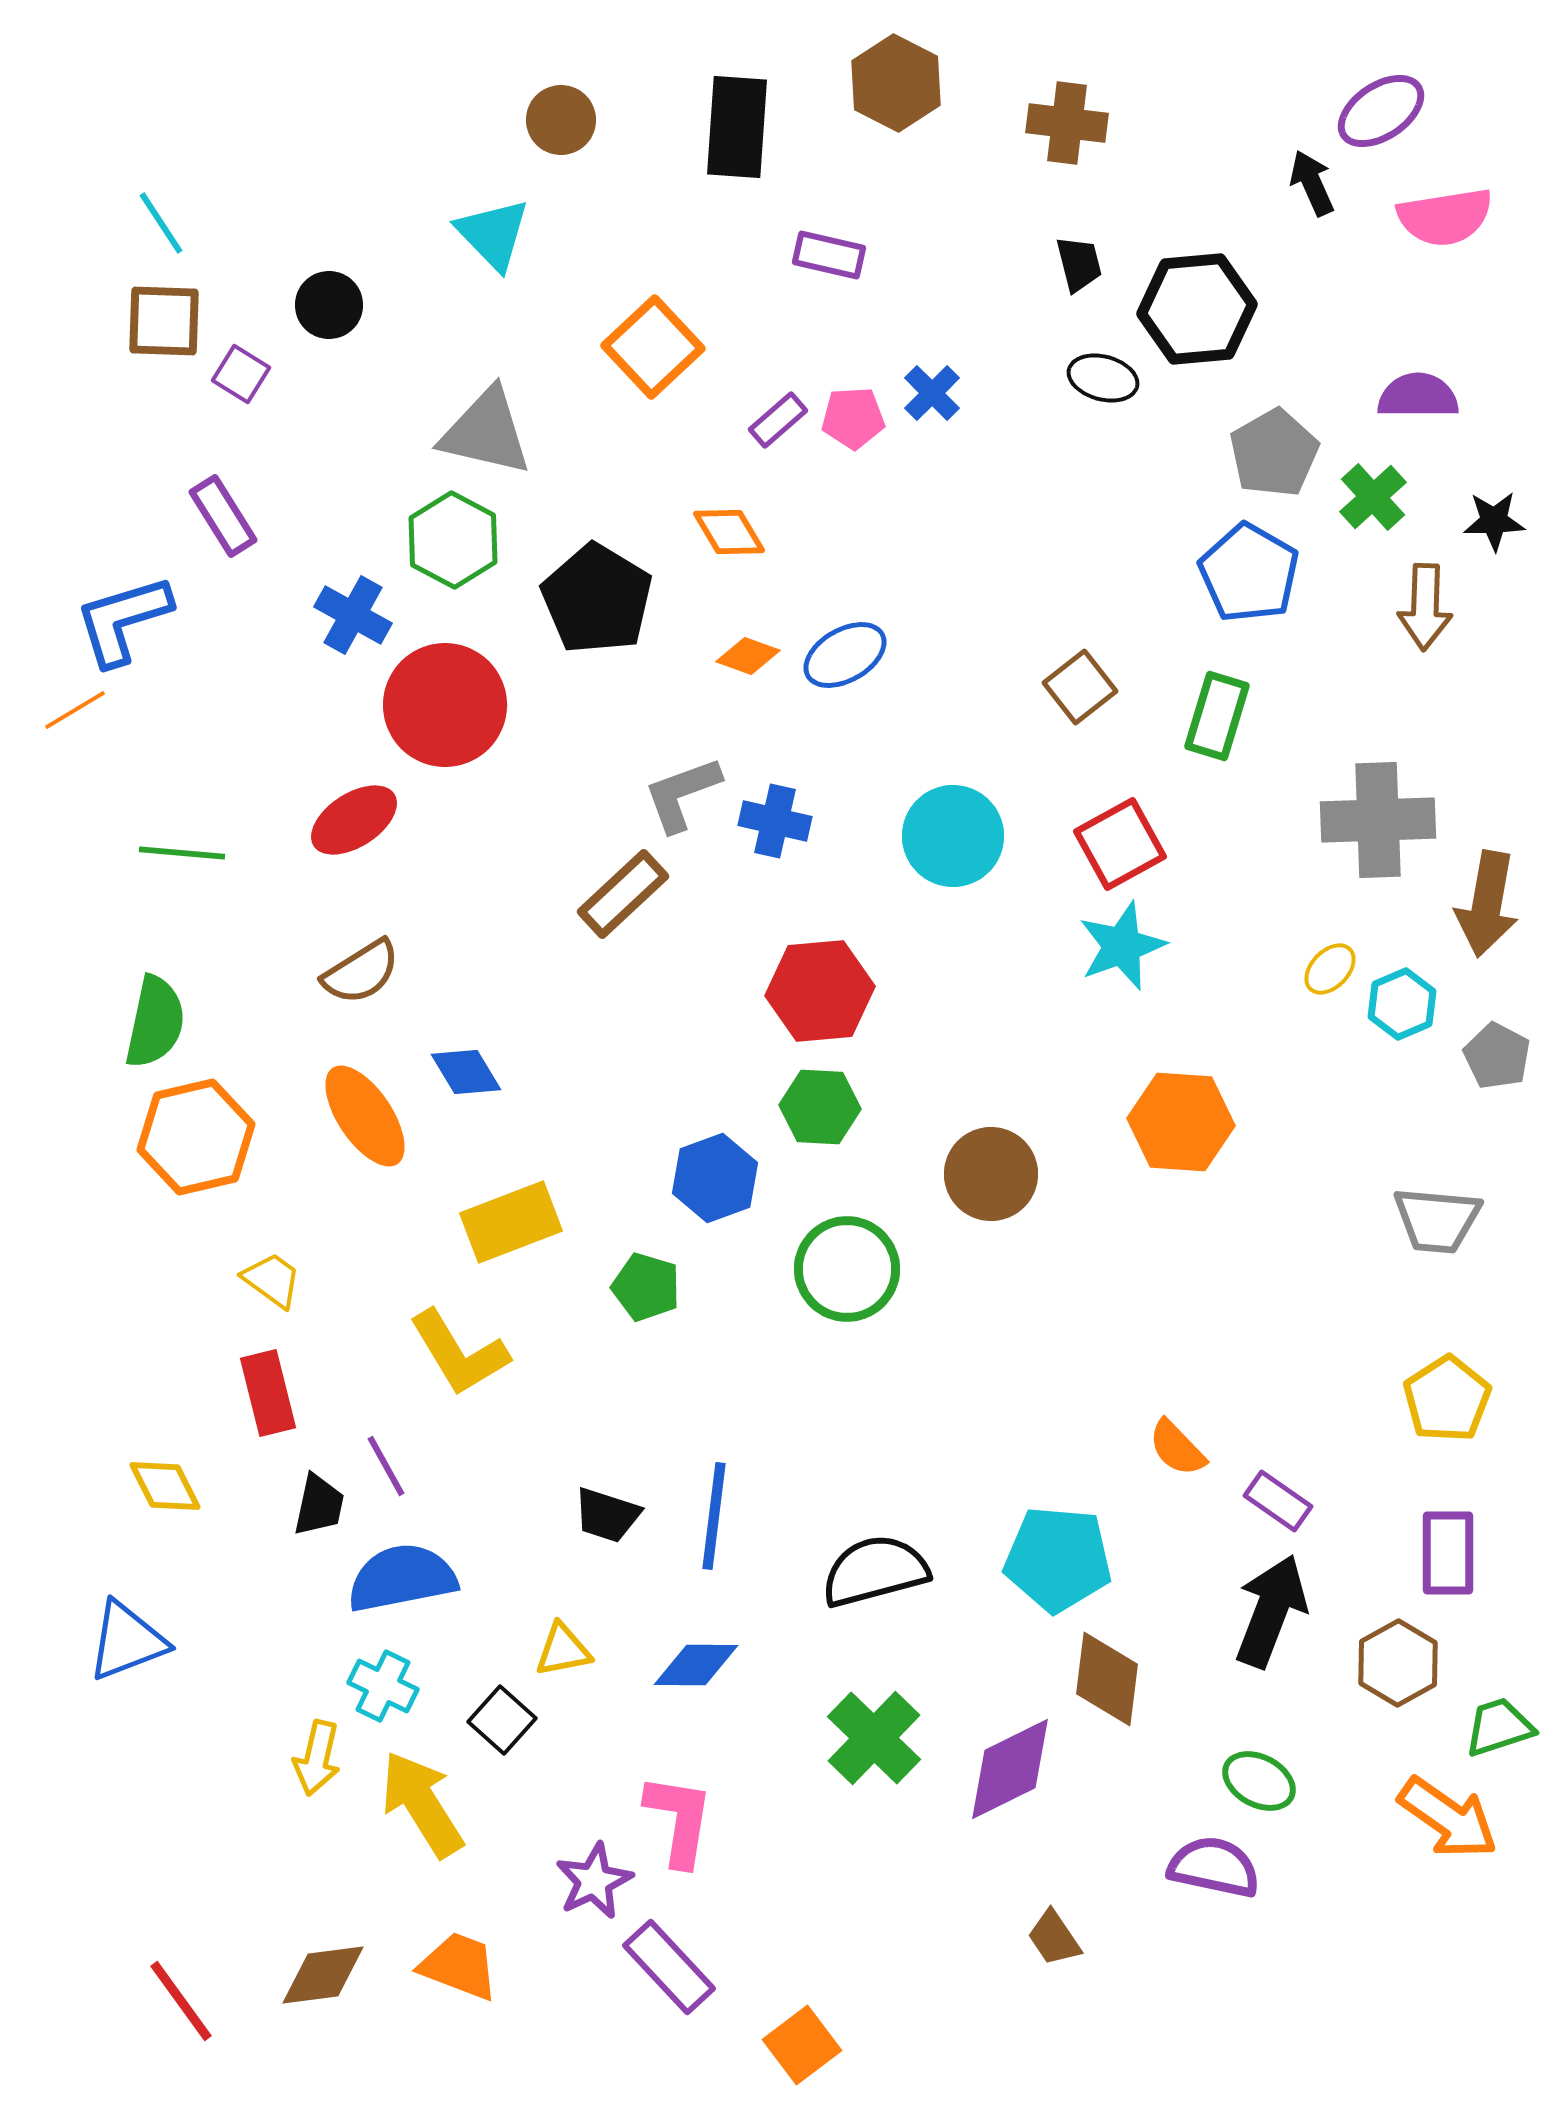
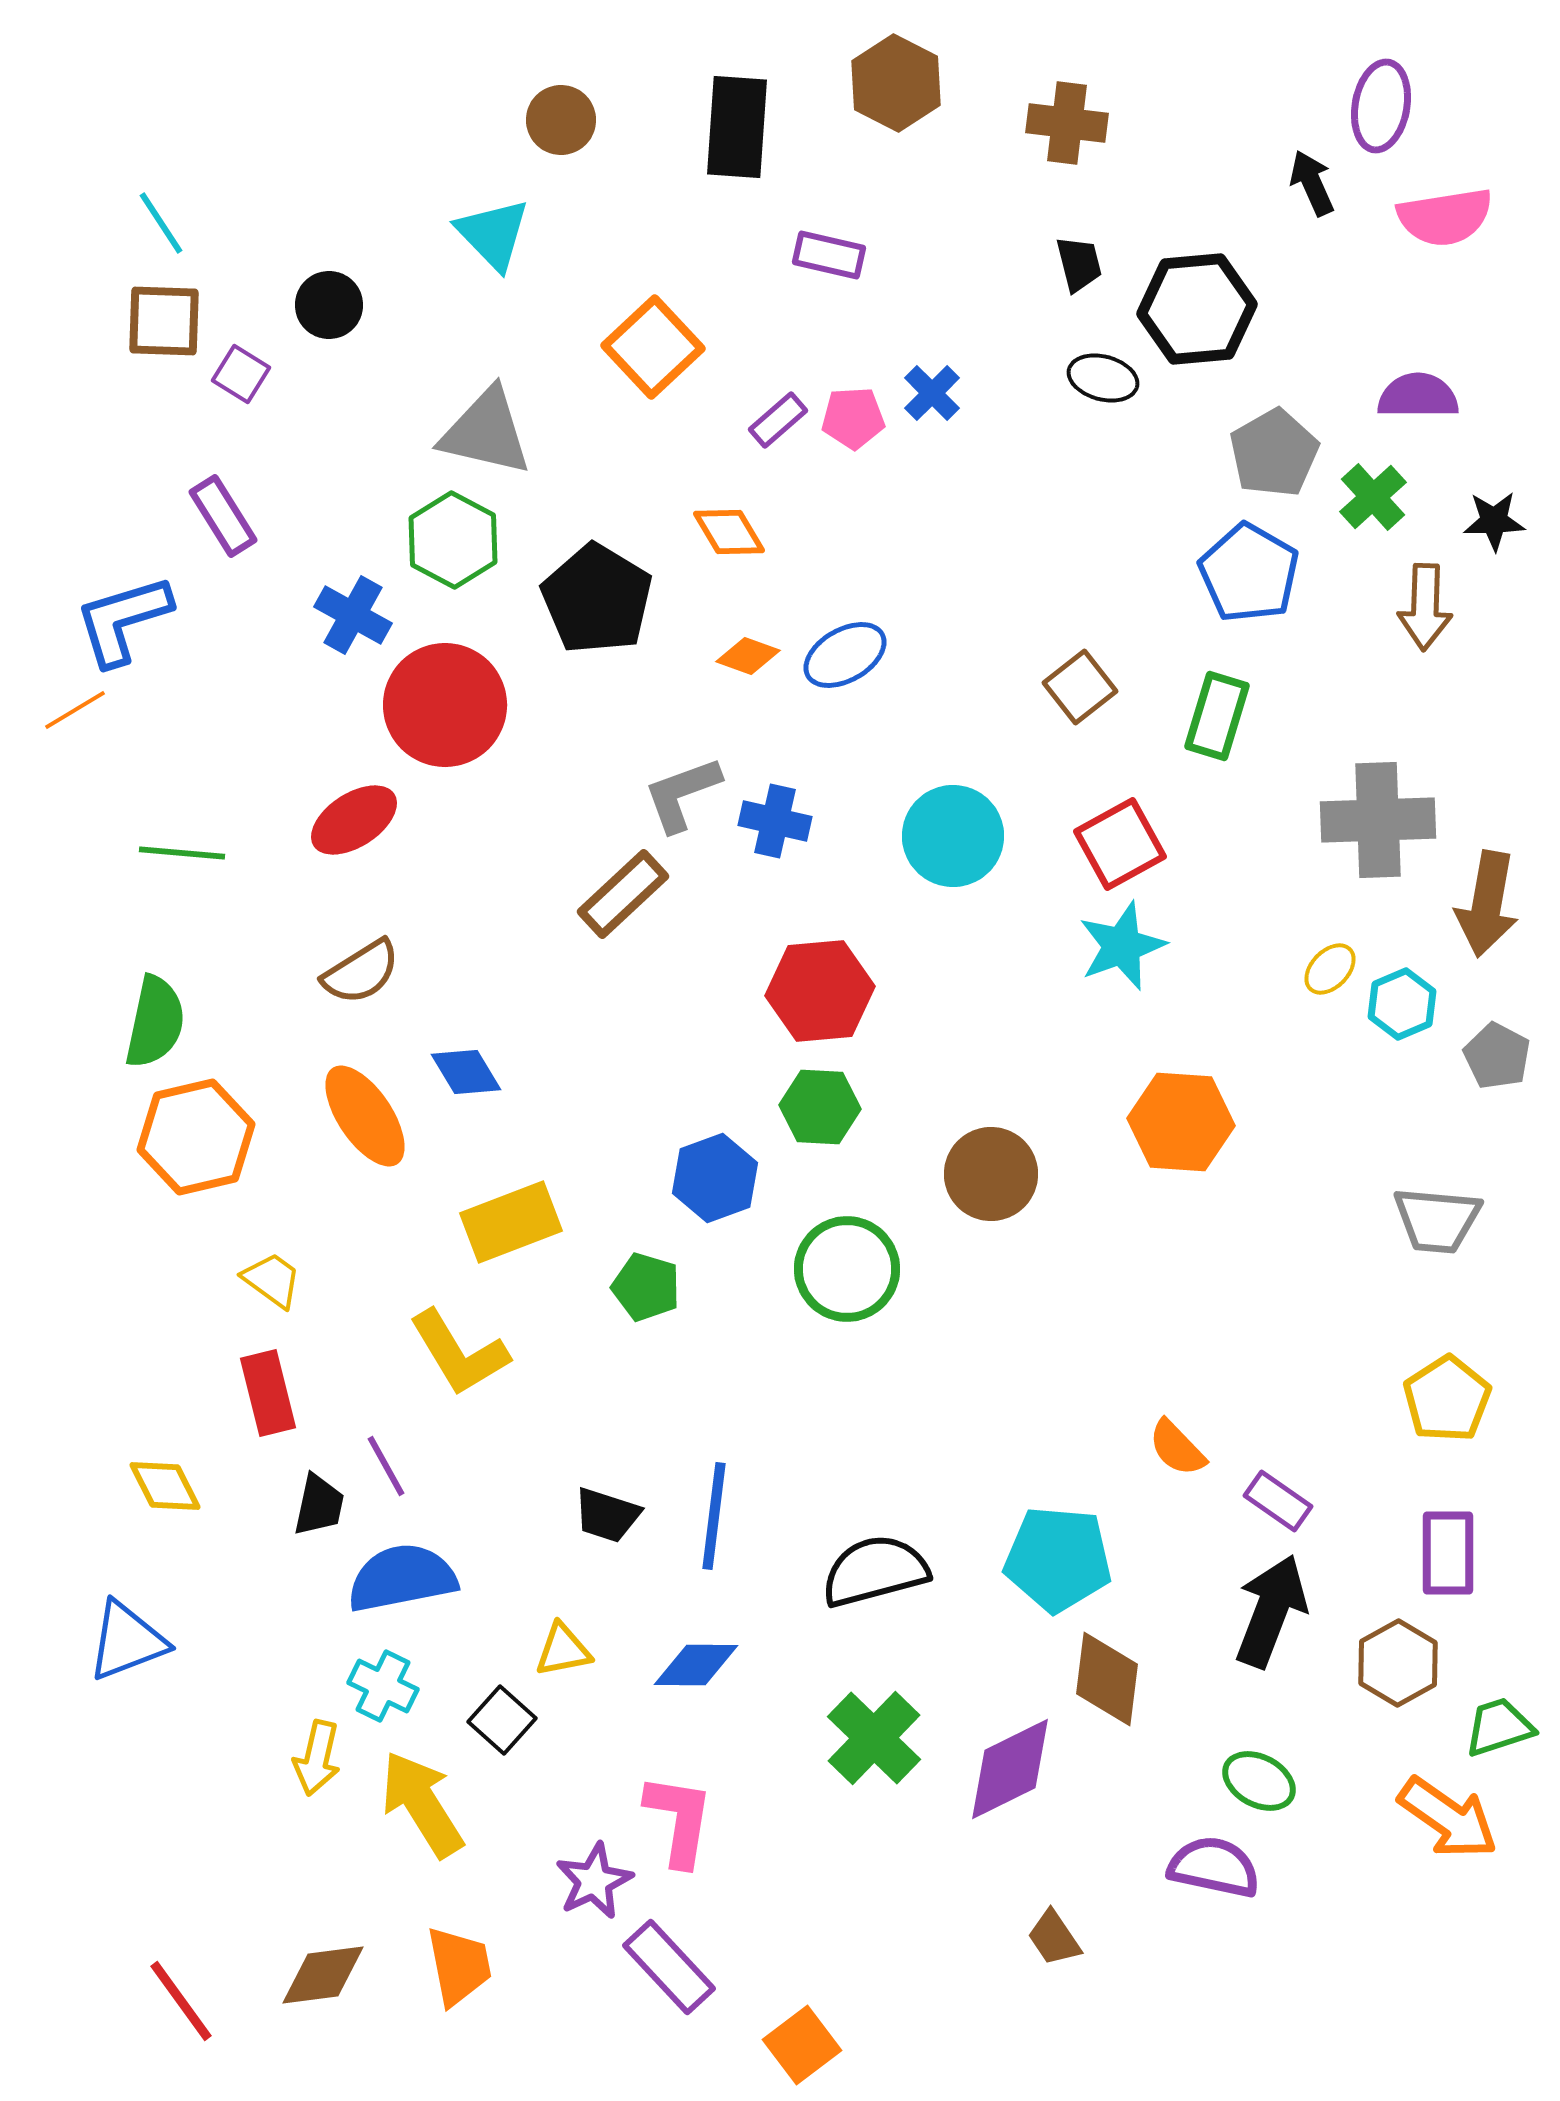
purple ellipse at (1381, 111): moved 5 px up; rotated 46 degrees counterclockwise
orange trapezoid at (459, 1966): rotated 58 degrees clockwise
